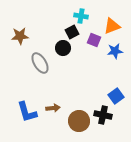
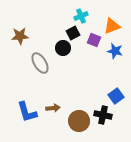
cyan cross: rotated 32 degrees counterclockwise
black square: moved 1 px right, 1 px down
blue star: rotated 21 degrees clockwise
